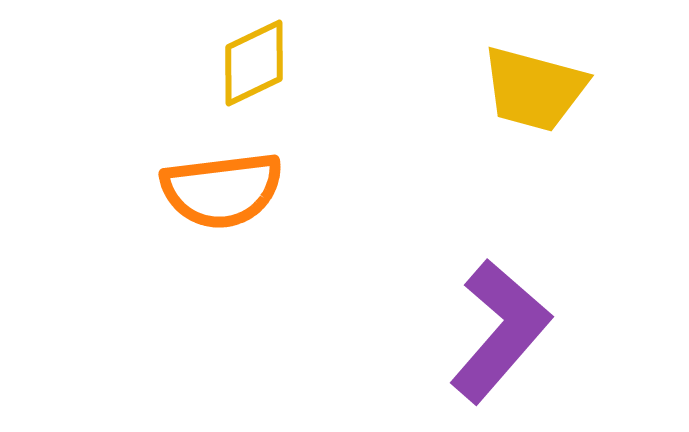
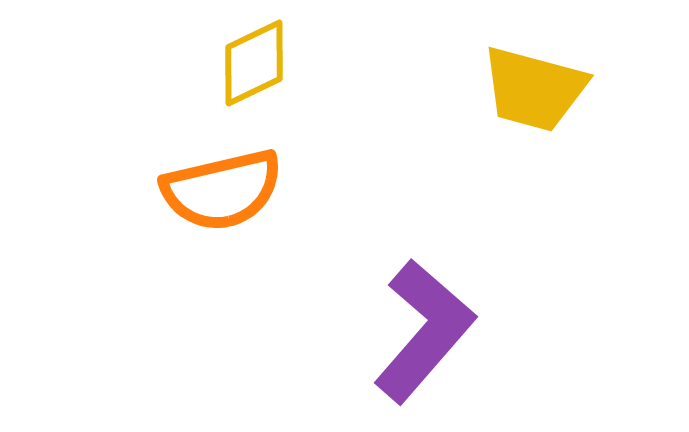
orange semicircle: rotated 6 degrees counterclockwise
purple L-shape: moved 76 px left
